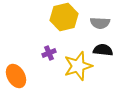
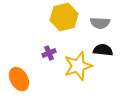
orange ellipse: moved 3 px right, 3 px down
